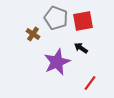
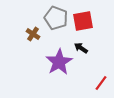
purple star: moved 2 px right; rotated 8 degrees counterclockwise
red line: moved 11 px right
